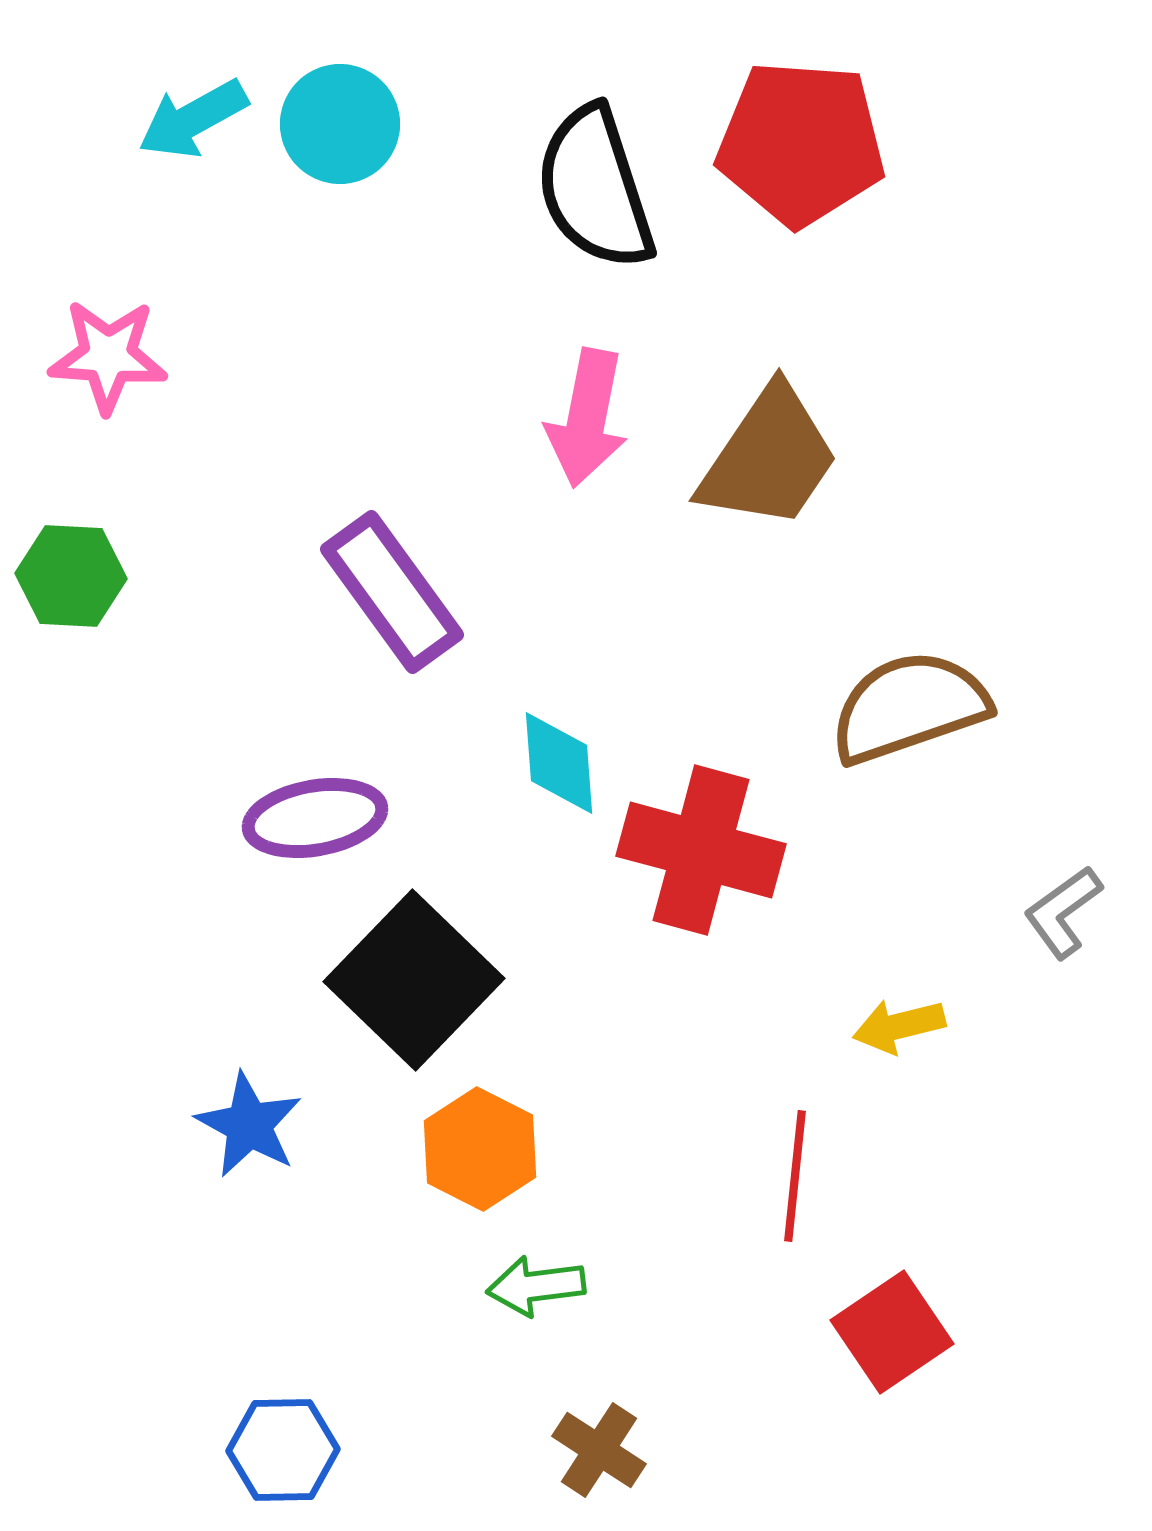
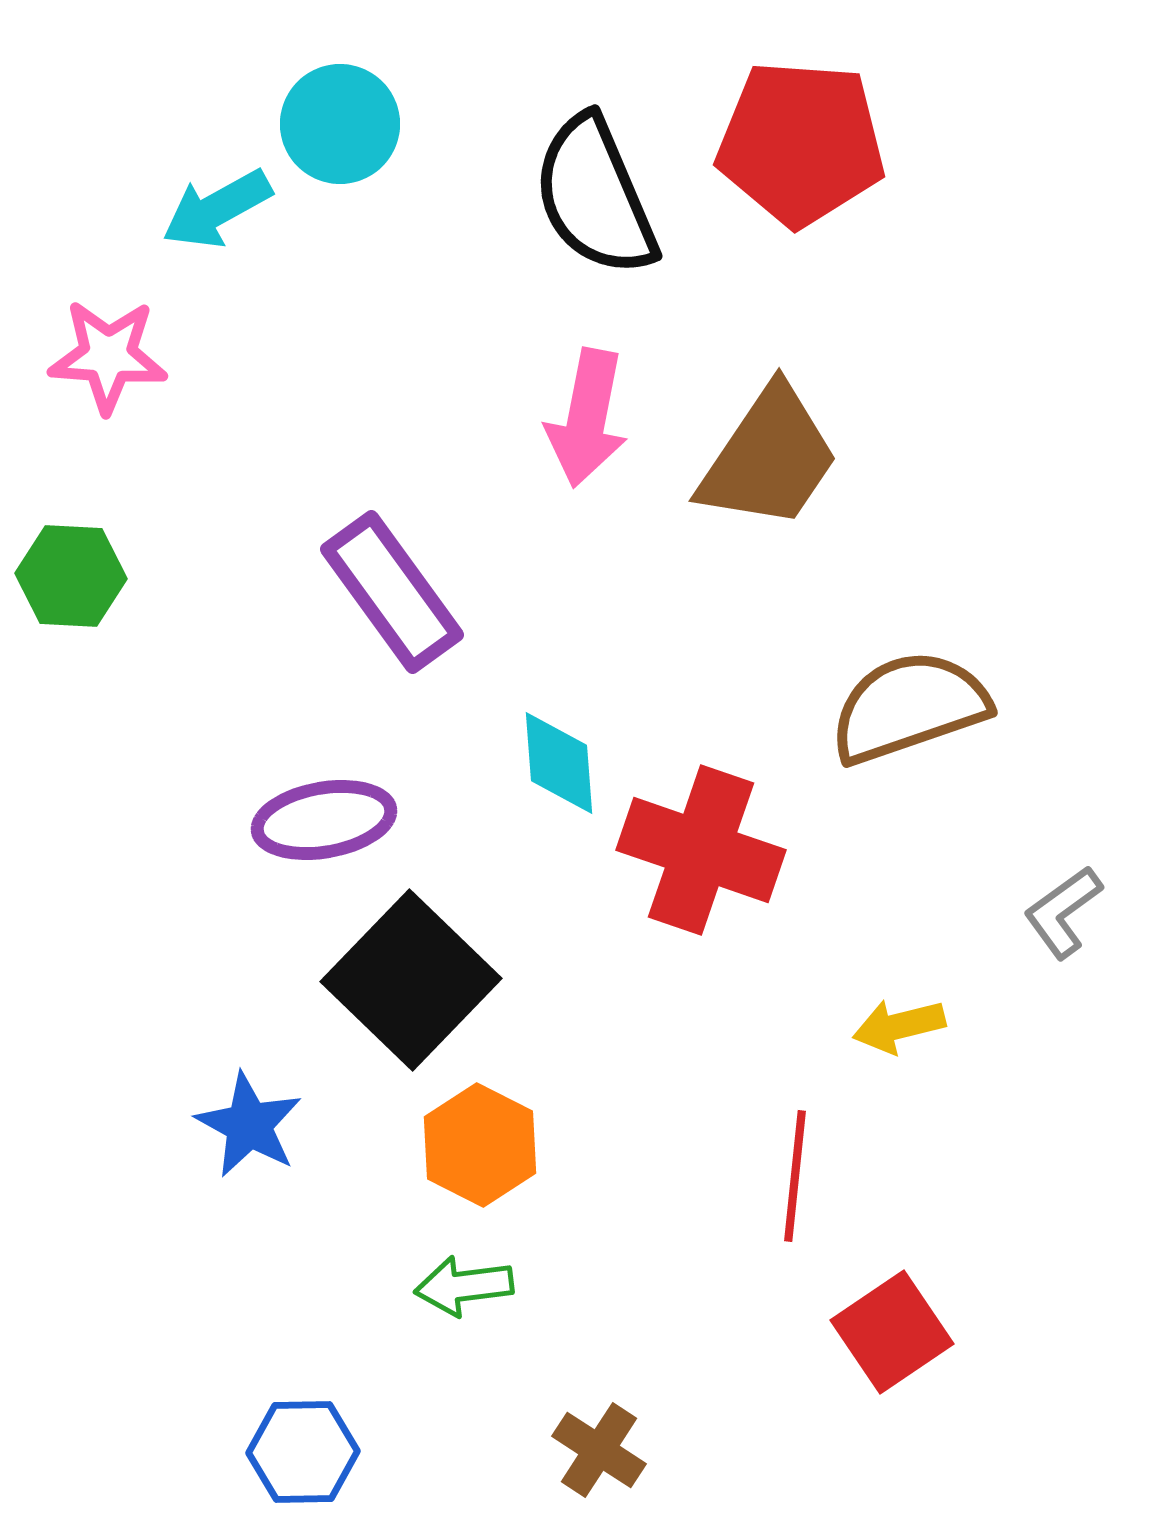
cyan arrow: moved 24 px right, 90 px down
black semicircle: moved 8 px down; rotated 5 degrees counterclockwise
purple ellipse: moved 9 px right, 2 px down
red cross: rotated 4 degrees clockwise
black square: moved 3 px left
orange hexagon: moved 4 px up
green arrow: moved 72 px left
blue hexagon: moved 20 px right, 2 px down
